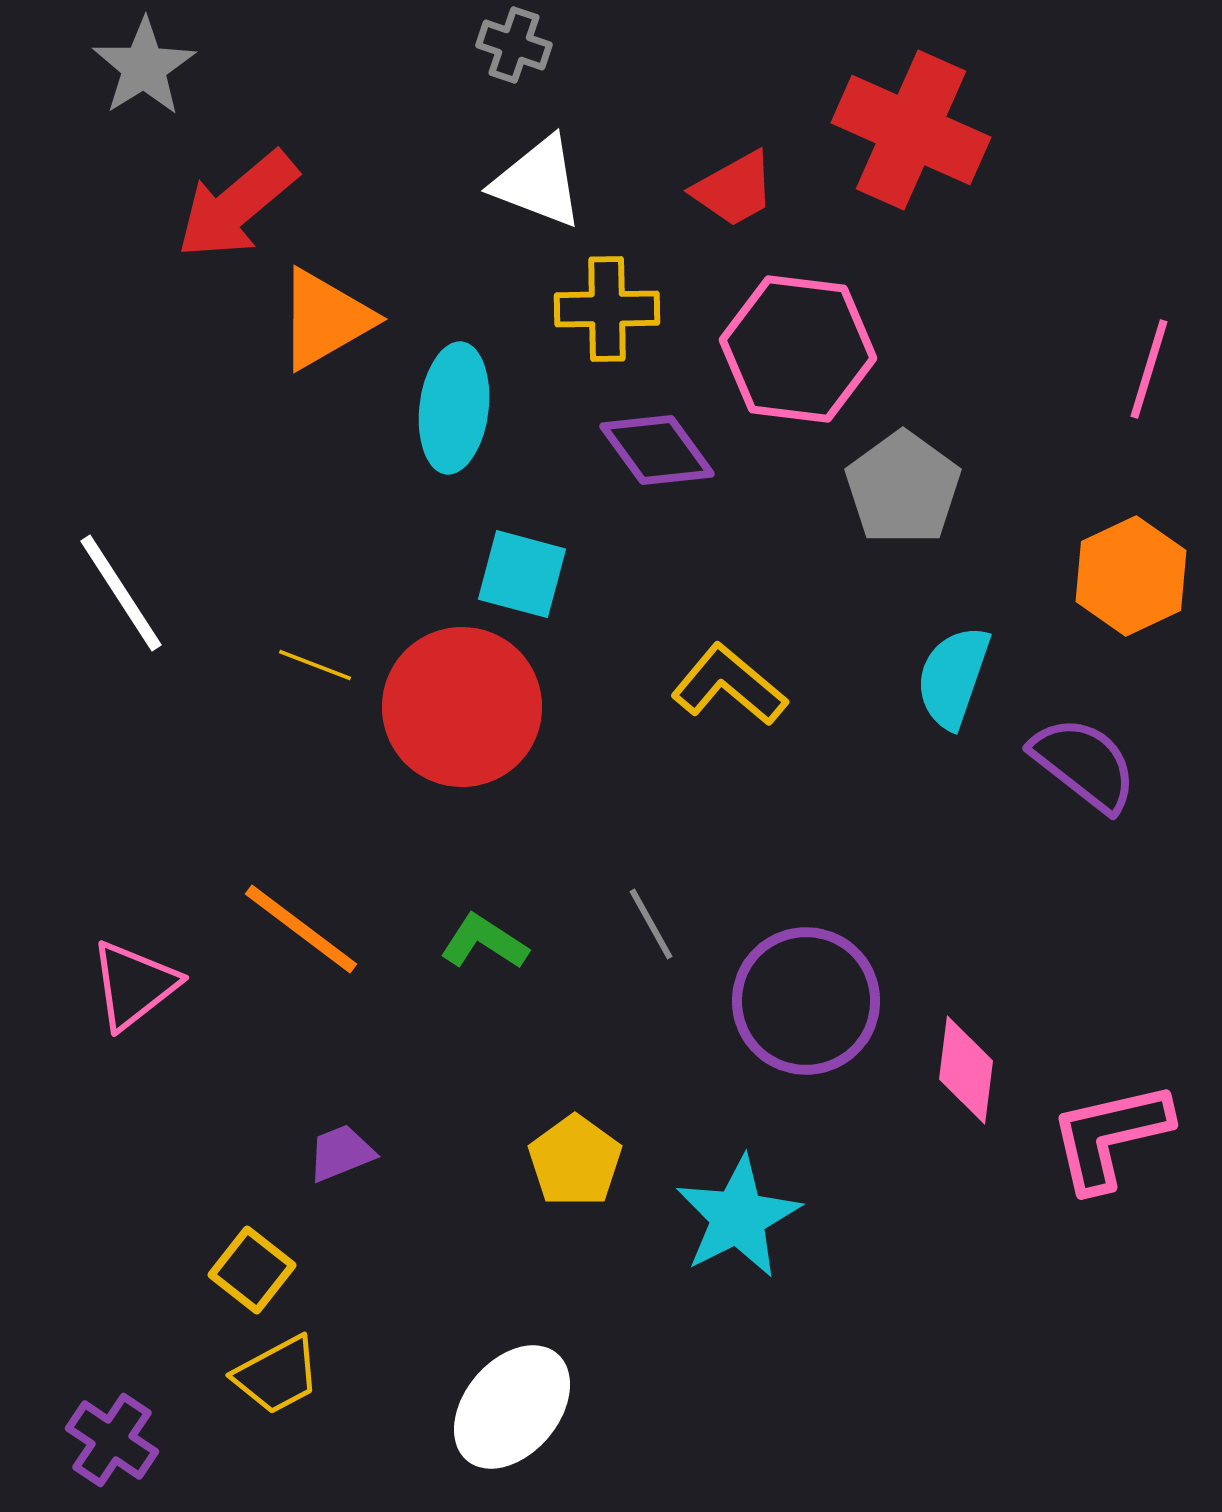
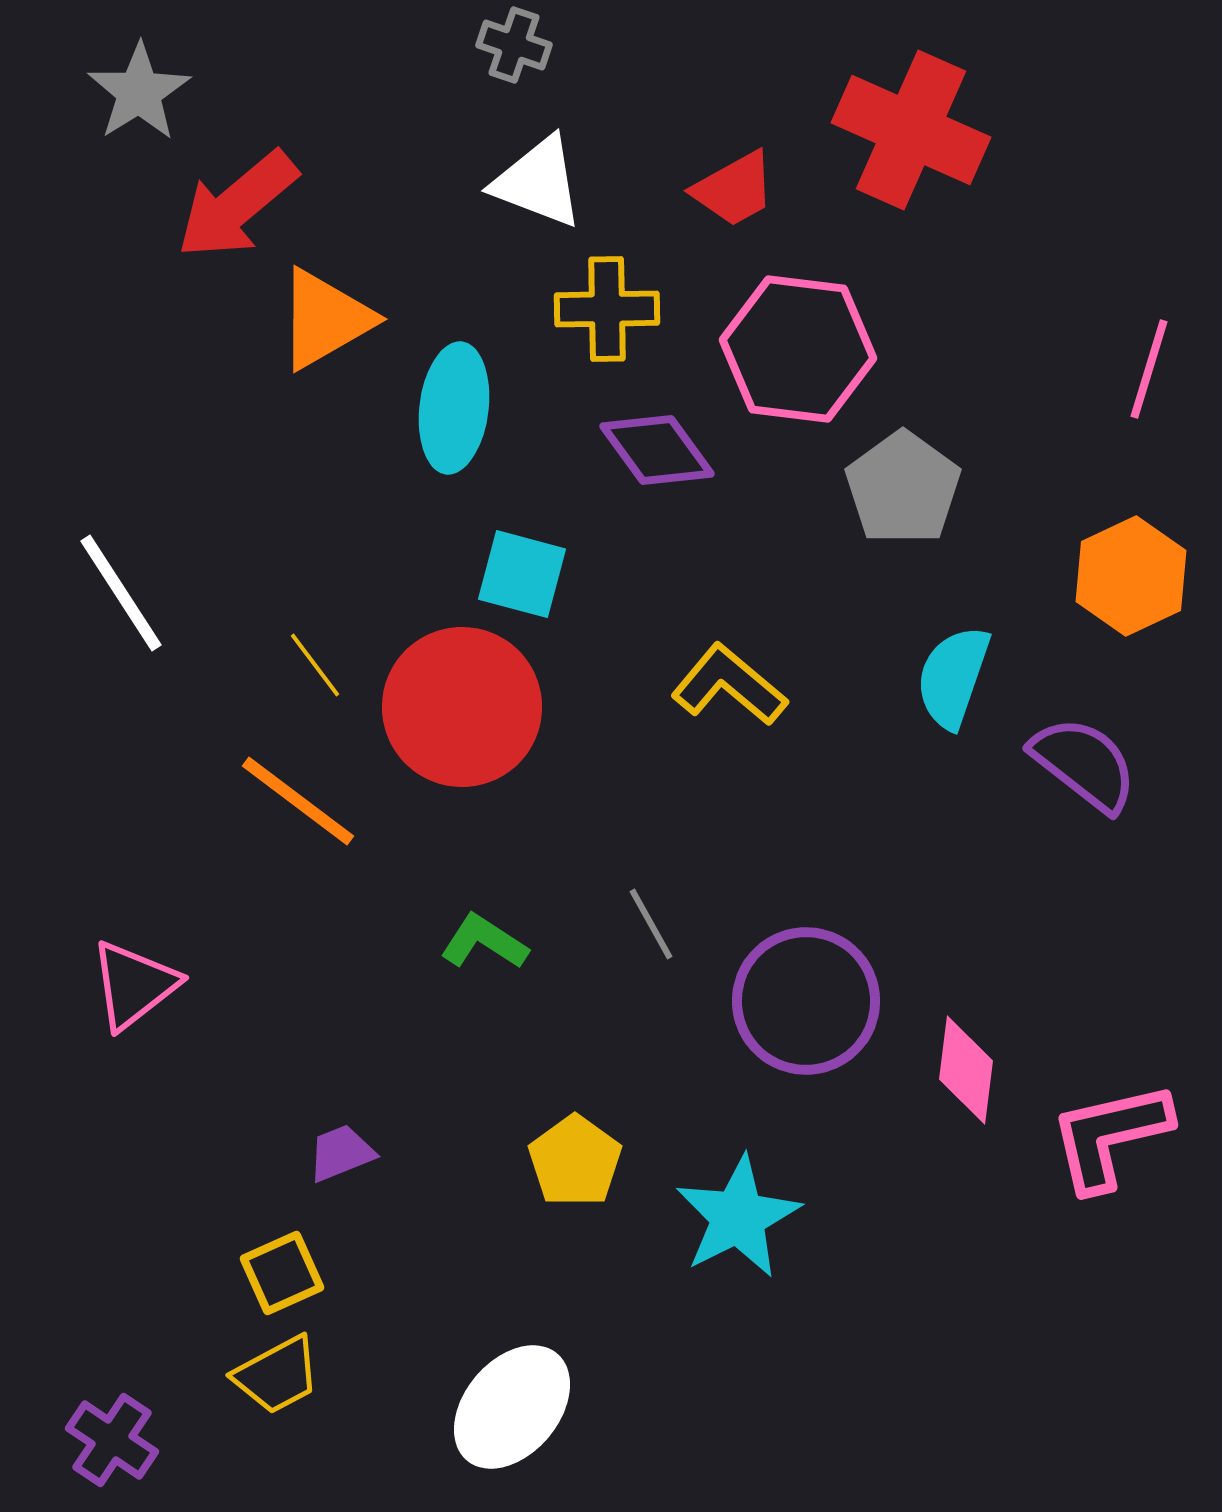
gray star: moved 5 px left, 25 px down
yellow line: rotated 32 degrees clockwise
orange line: moved 3 px left, 128 px up
yellow square: moved 30 px right, 3 px down; rotated 28 degrees clockwise
